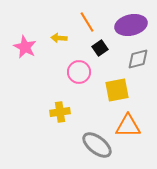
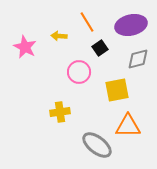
yellow arrow: moved 2 px up
